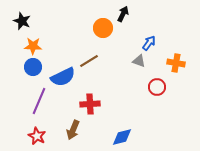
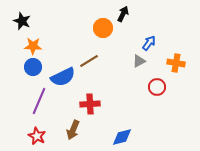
gray triangle: rotated 48 degrees counterclockwise
